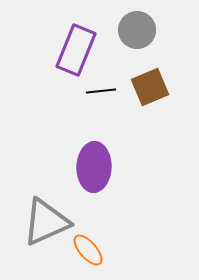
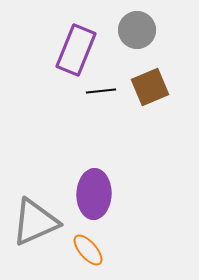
purple ellipse: moved 27 px down
gray triangle: moved 11 px left
